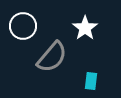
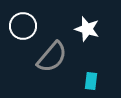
white star: moved 2 px right, 1 px down; rotated 20 degrees counterclockwise
